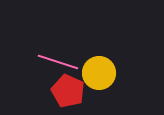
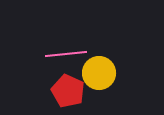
pink line: moved 8 px right, 8 px up; rotated 24 degrees counterclockwise
